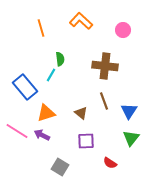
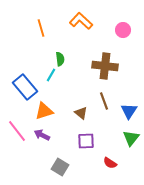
orange triangle: moved 2 px left, 2 px up
pink line: rotated 20 degrees clockwise
